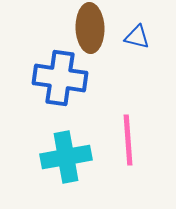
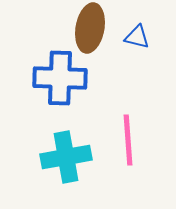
brown ellipse: rotated 12 degrees clockwise
blue cross: rotated 6 degrees counterclockwise
